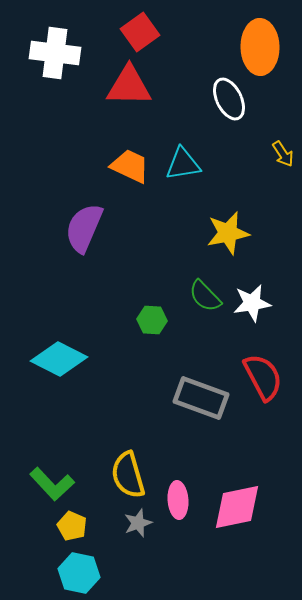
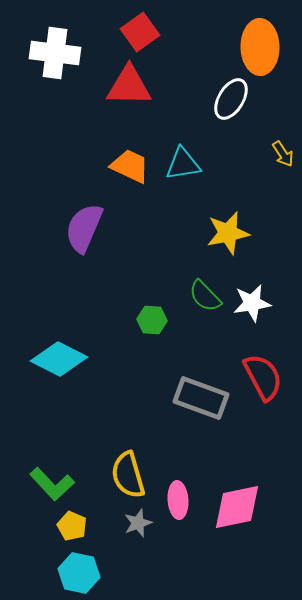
white ellipse: moved 2 px right; rotated 57 degrees clockwise
